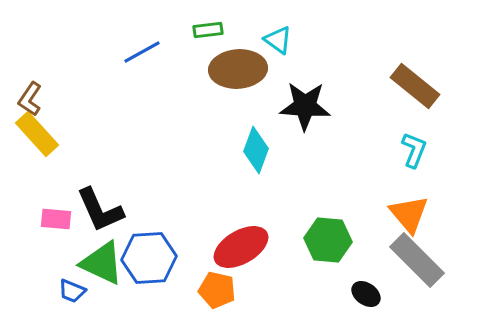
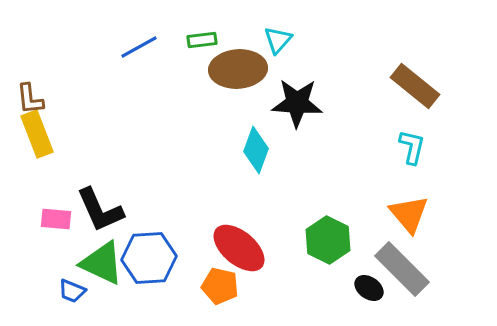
green rectangle: moved 6 px left, 10 px down
cyan triangle: rotated 36 degrees clockwise
blue line: moved 3 px left, 5 px up
brown L-shape: rotated 40 degrees counterclockwise
black star: moved 8 px left, 3 px up
yellow rectangle: rotated 21 degrees clockwise
cyan L-shape: moved 2 px left, 3 px up; rotated 9 degrees counterclockwise
green hexagon: rotated 21 degrees clockwise
red ellipse: moved 2 px left, 1 px down; rotated 70 degrees clockwise
gray rectangle: moved 15 px left, 9 px down
orange pentagon: moved 3 px right, 4 px up
black ellipse: moved 3 px right, 6 px up
